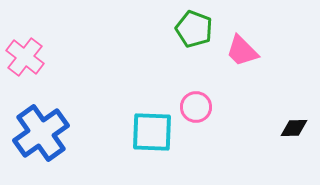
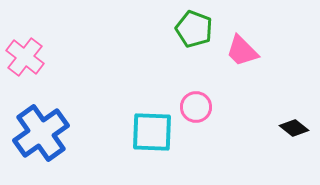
black diamond: rotated 40 degrees clockwise
